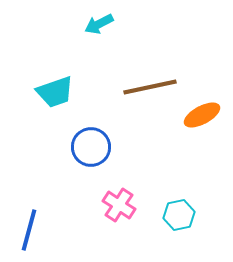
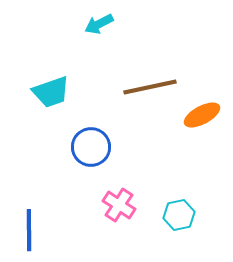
cyan trapezoid: moved 4 px left
blue line: rotated 15 degrees counterclockwise
